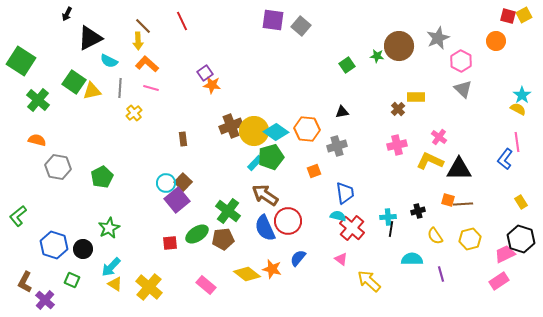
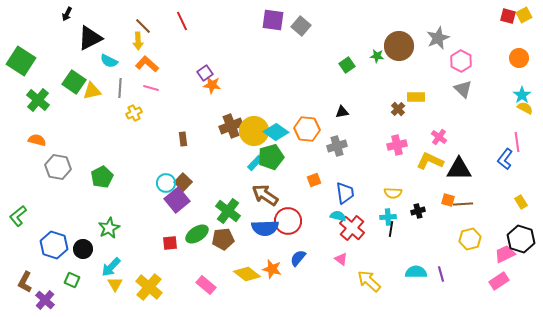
orange circle at (496, 41): moved 23 px right, 17 px down
yellow semicircle at (518, 109): moved 7 px right, 1 px up
yellow cross at (134, 113): rotated 14 degrees clockwise
orange square at (314, 171): moved 9 px down
blue semicircle at (265, 228): rotated 68 degrees counterclockwise
yellow semicircle at (435, 236): moved 42 px left, 43 px up; rotated 54 degrees counterclockwise
cyan semicircle at (412, 259): moved 4 px right, 13 px down
yellow triangle at (115, 284): rotated 28 degrees clockwise
